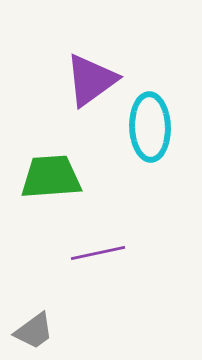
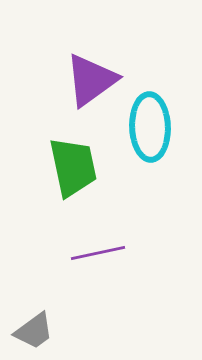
green trapezoid: moved 22 px right, 10 px up; rotated 82 degrees clockwise
